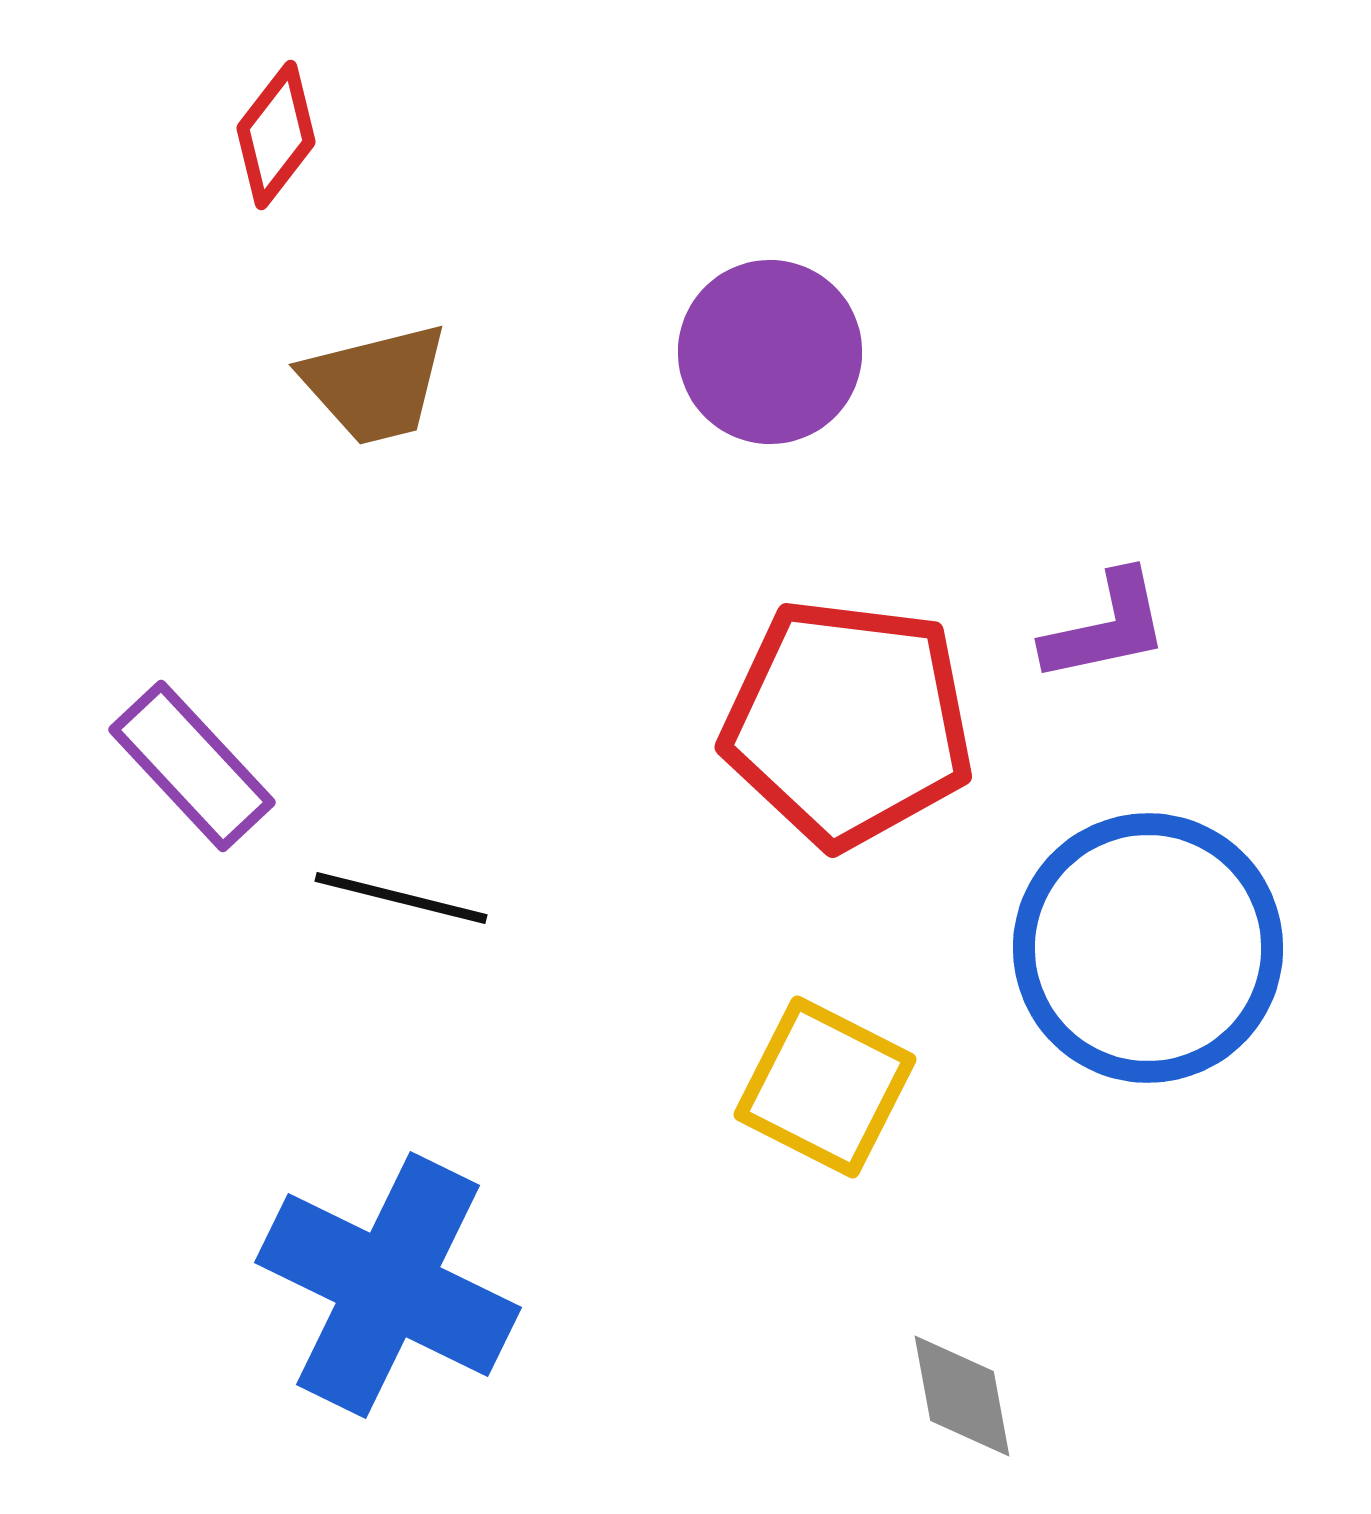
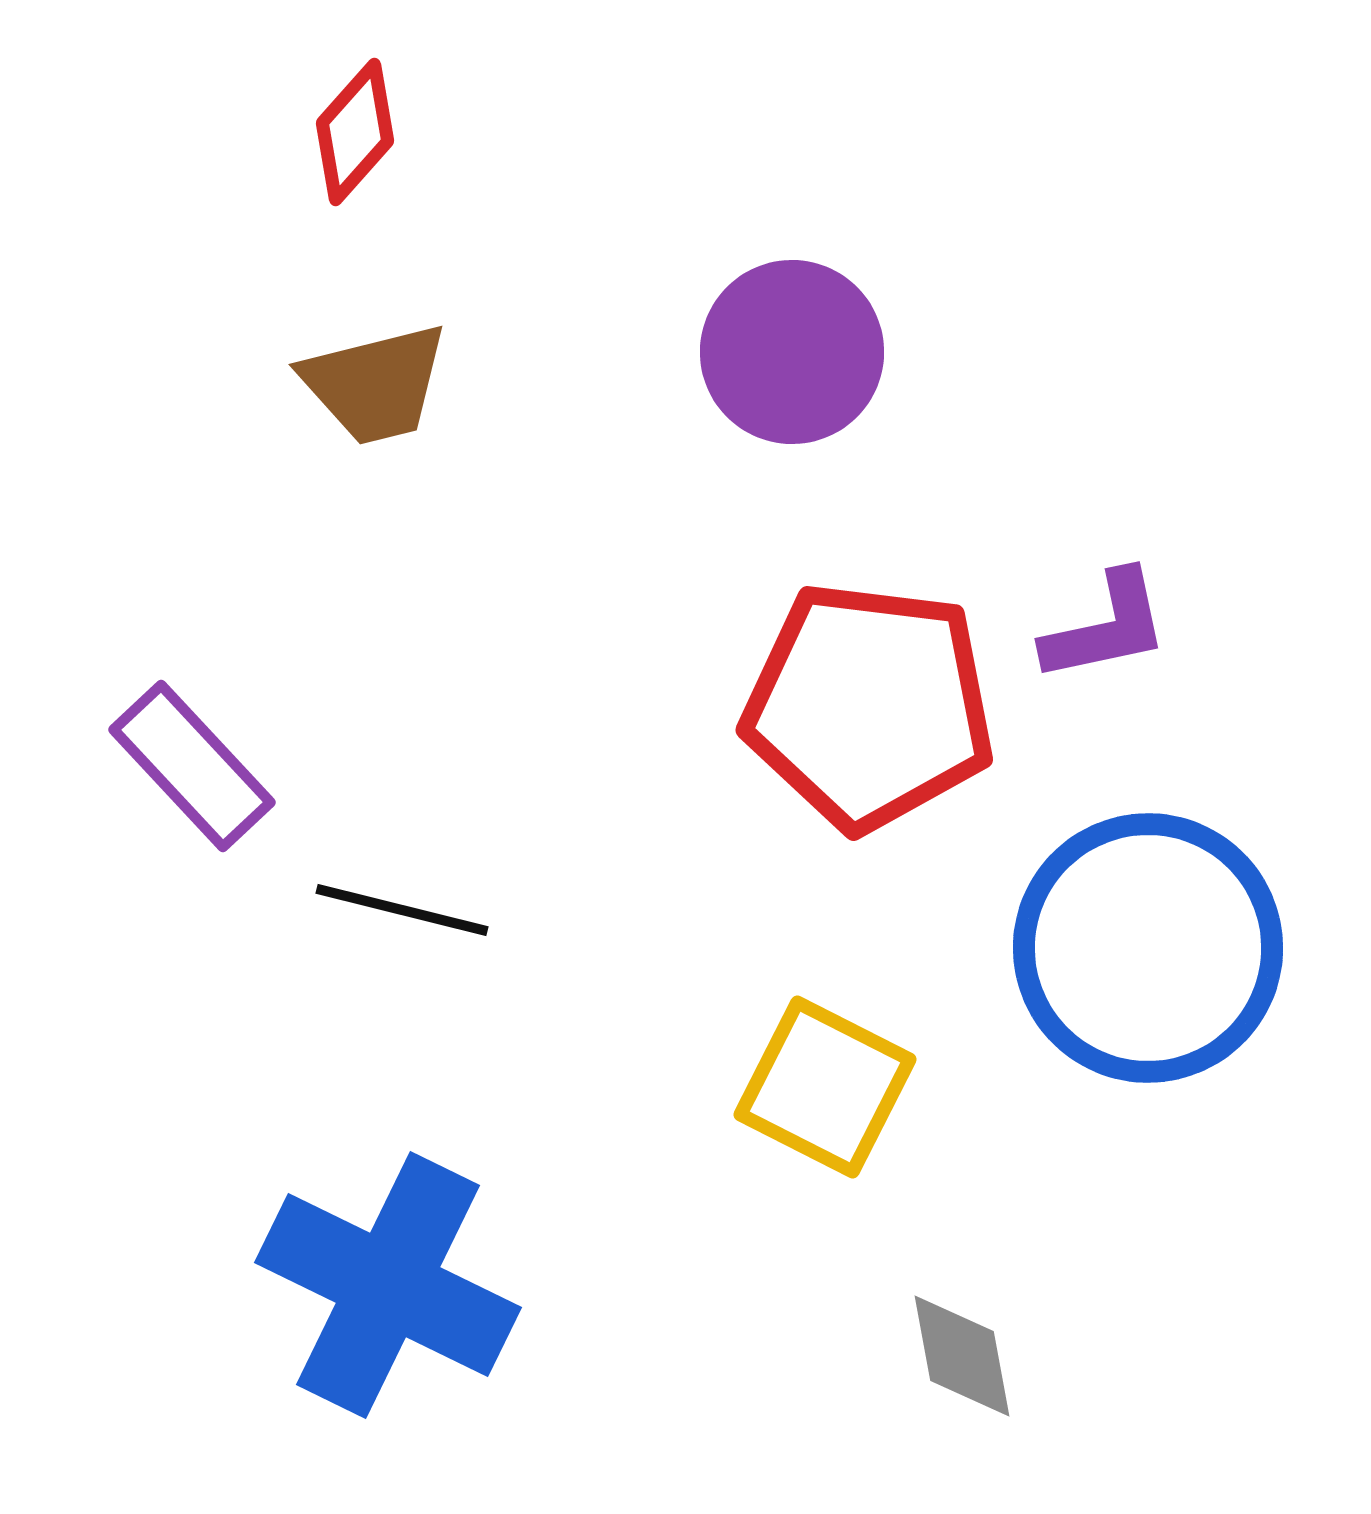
red diamond: moved 79 px right, 3 px up; rotated 4 degrees clockwise
purple circle: moved 22 px right
red pentagon: moved 21 px right, 17 px up
black line: moved 1 px right, 12 px down
gray diamond: moved 40 px up
